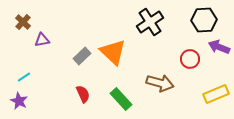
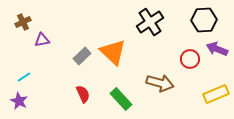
brown cross: rotated 21 degrees clockwise
purple arrow: moved 2 px left, 2 px down
